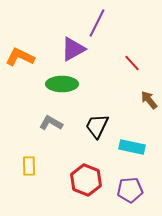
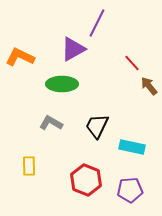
brown arrow: moved 14 px up
